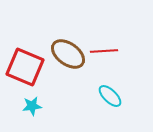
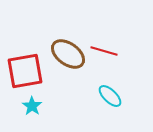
red line: rotated 20 degrees clockwise
red square: moved 4 px down; rotated 33 degrees counterclockwise
cyan star: rotated 30 degrees counterclockwise
